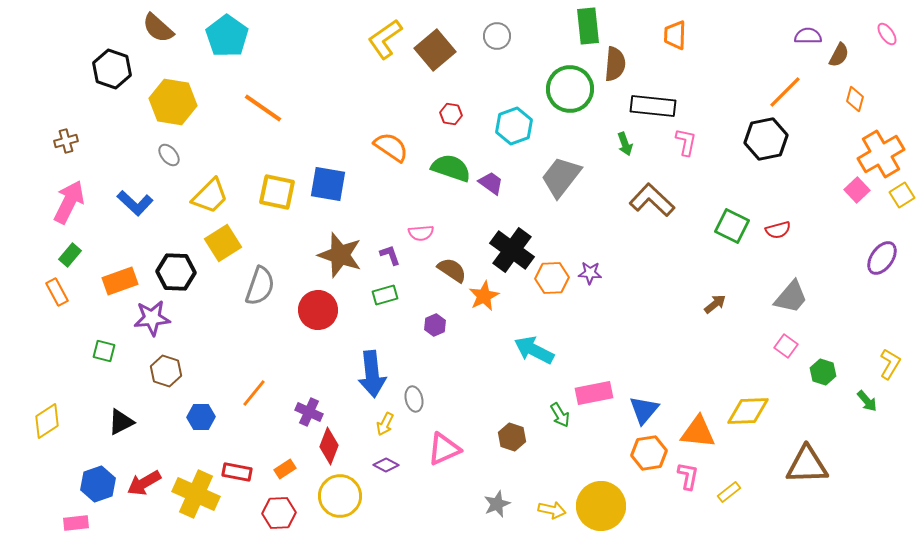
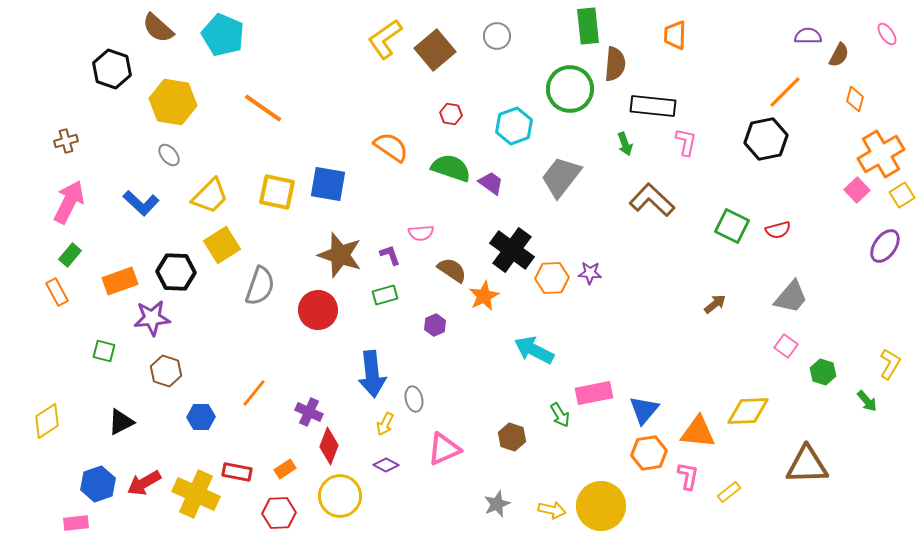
cyan pentagon at (227, 36): moved 4 px left, 1 px up; rotated 12 degrees counterclockwise
blue L-shape at (135, 203): moved 6 px right
yellow square at (223, 243): moved 1 px left, 2 px down
purple ellipse at (882, 258): moved 3 px right, 12 px up
